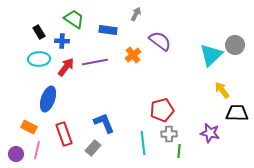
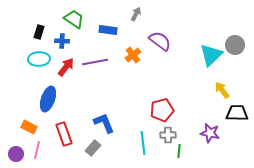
black rectangle: rotated 48 degrees clockwise
gray cross: moved 1 px left, 1 px down
